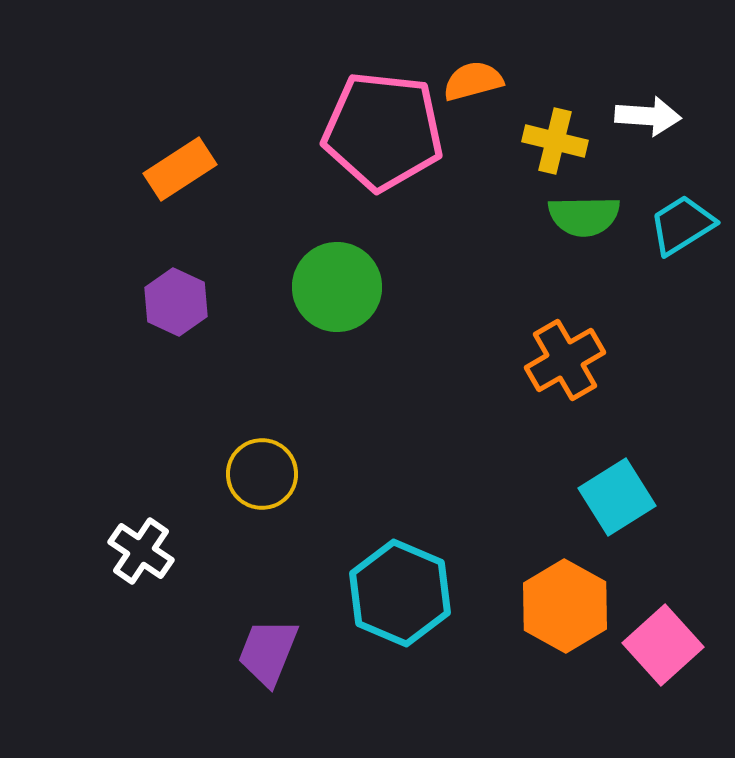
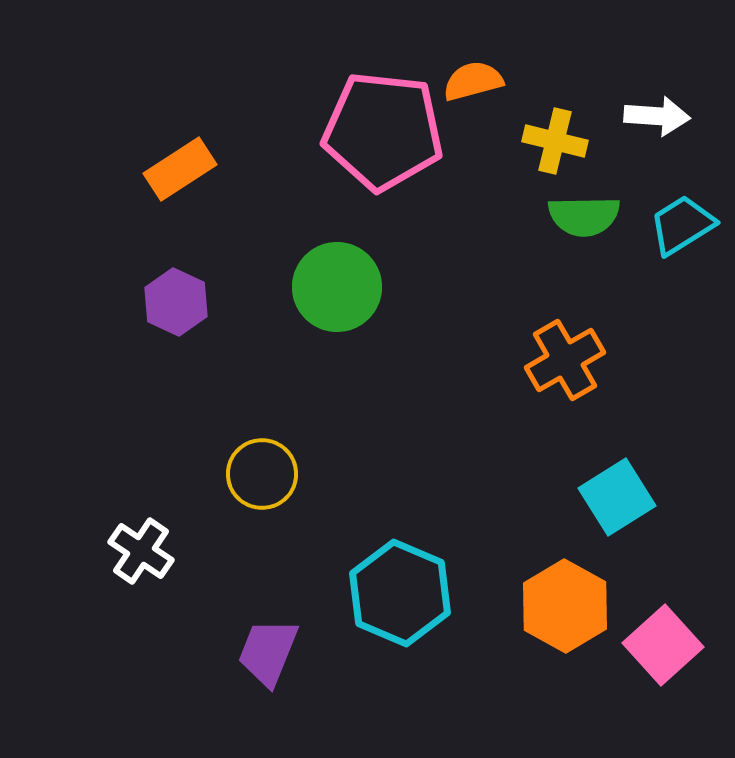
white arrow: moved 9 px right
